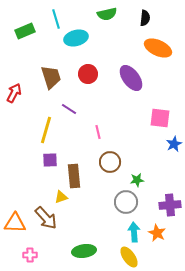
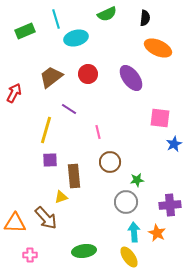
green semicircle: rotated 12 degrees counterclockwise
brown trapezoid: rotated 110 degrees counterclockwise
